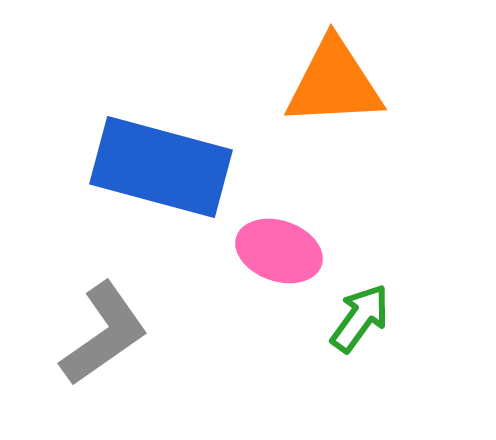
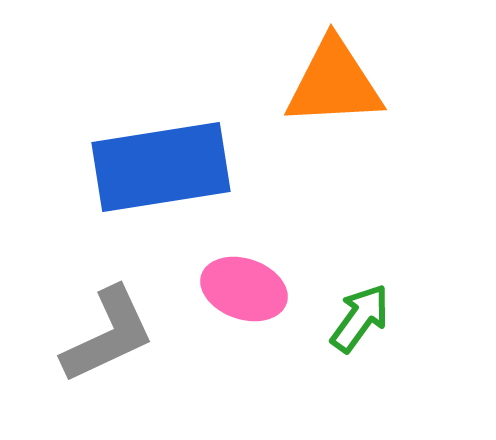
blue rectangle: rotated 24 degrees counterclockwise
pink ellipse: moved 35 px left, 38 px down
gray L-shape: moved 4 px right, 1 px down; rotated 10 degrees clockwise
